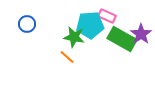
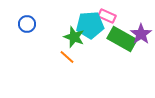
green star: rotated 10 degrees clockwise
